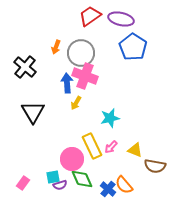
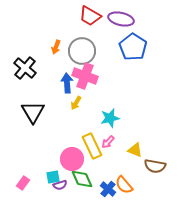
red trapezoid: rotated 115 degrees counterclockwise
gray circle: moved 1 px right, 2 px up
black cross: moved 1 px down
pink arrow: moved 3 px left, 5 px up
